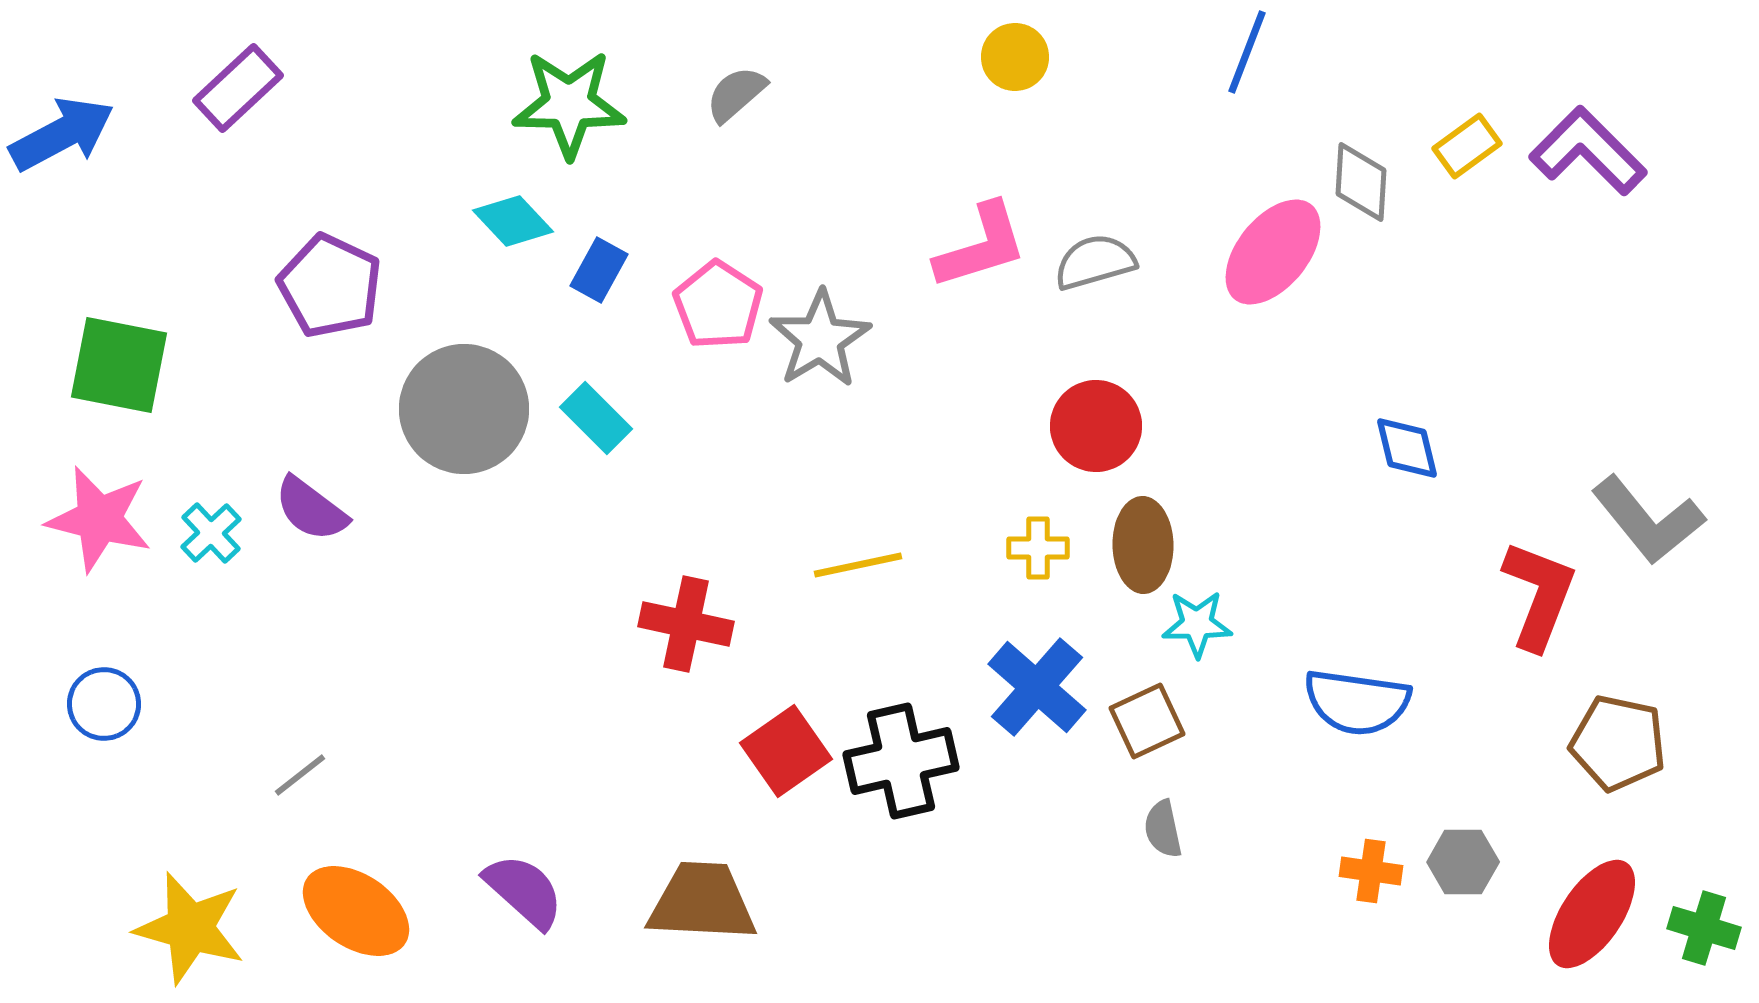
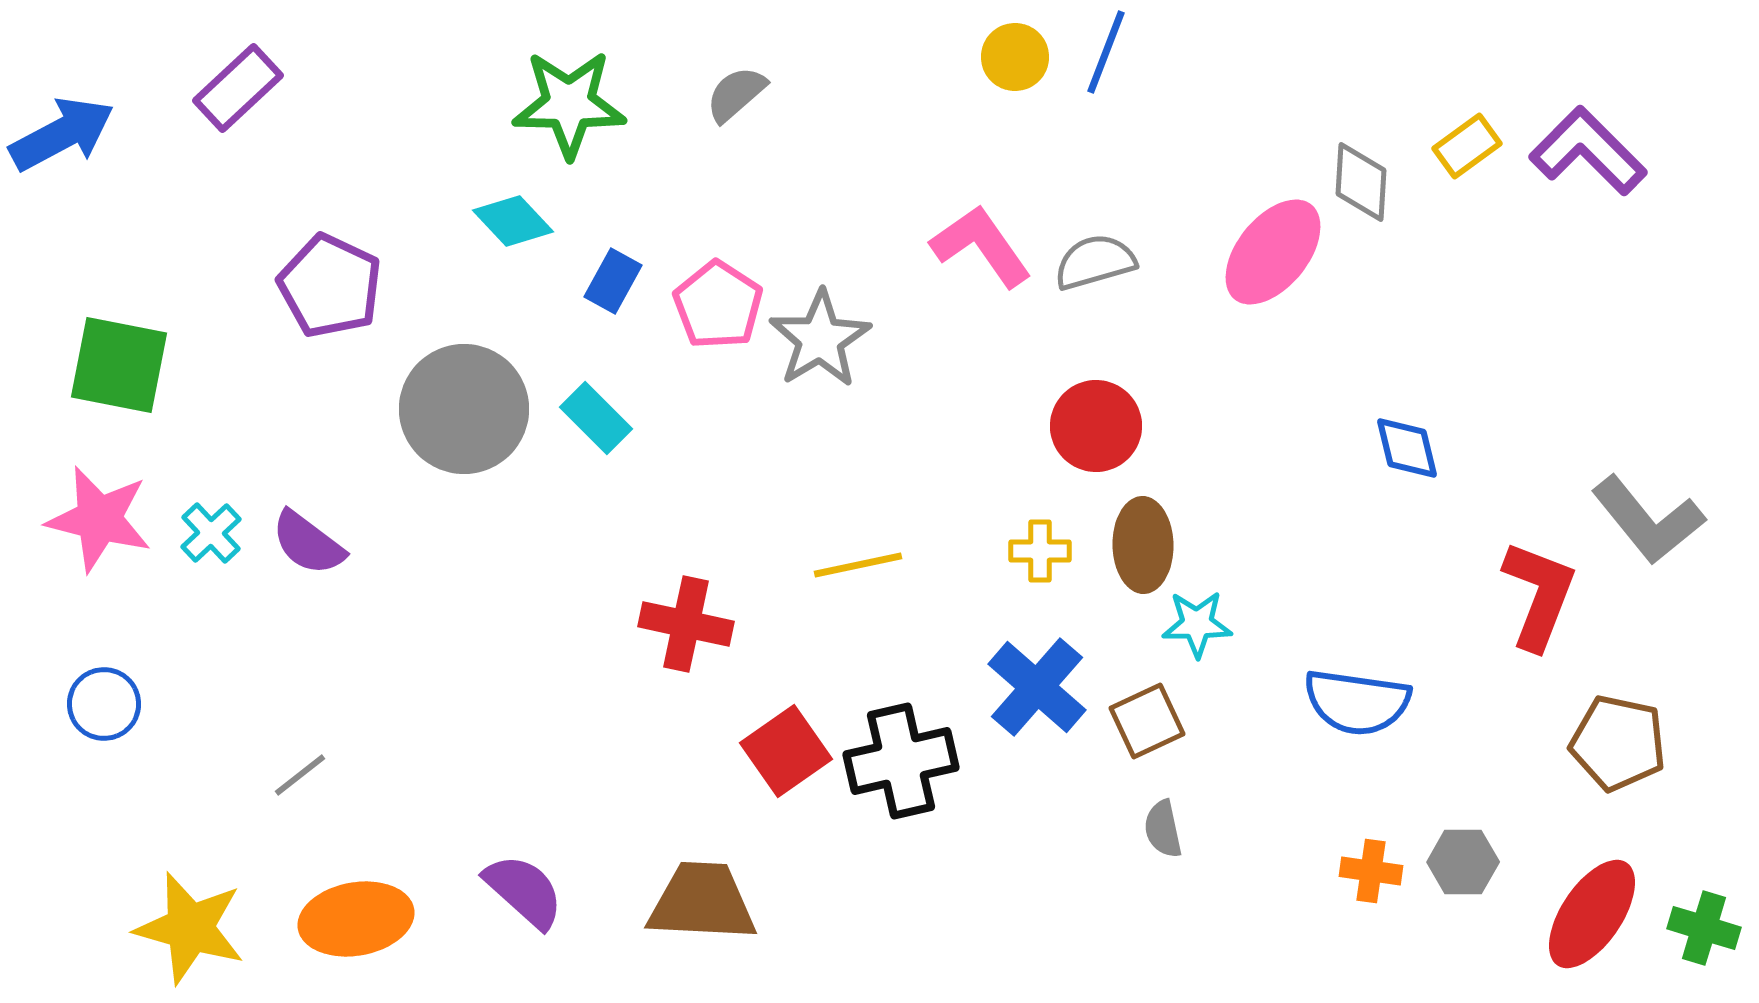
blue line at (1247, 52): moved 141 px left
pink L-shape at (981, 246): rotated 108 degrees counterclockwise
blue rectangle at (599, 270): moved 14 px right, 11 px down
purple semicircle at (311, 509): moved 3 px left, 34 px down
yellow cross at (1038, 548): moved 2 px right, 3 px down
orange ellipse at (356, 911): moved 8 px down; rotated 44 degrees counterclockwise
